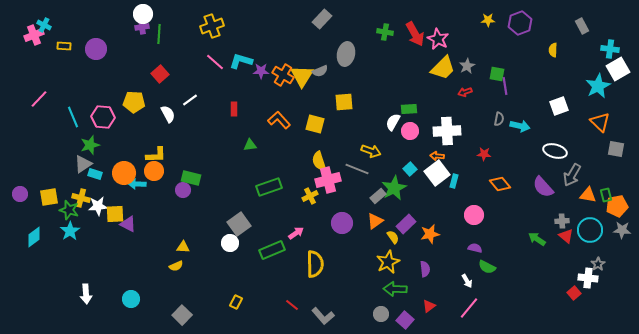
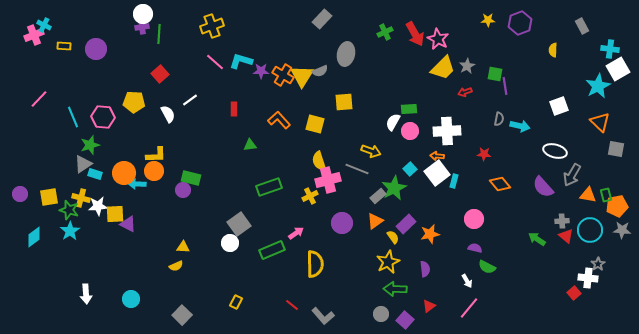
green cross at (385, 32): rotated 35 degrees counterclockwise
green square at (497, 74): moved 2 px left
pink circle at (474, 215): moved 4 px down
